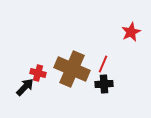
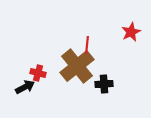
red line: moved 16 px left, 19 px up; rotated 18 degrees counterclockwise
brown cross: moved 5 px right, 3 px up; rotated 28 degrees clockwise
black arrow: rotated 18 degrees clockwise
